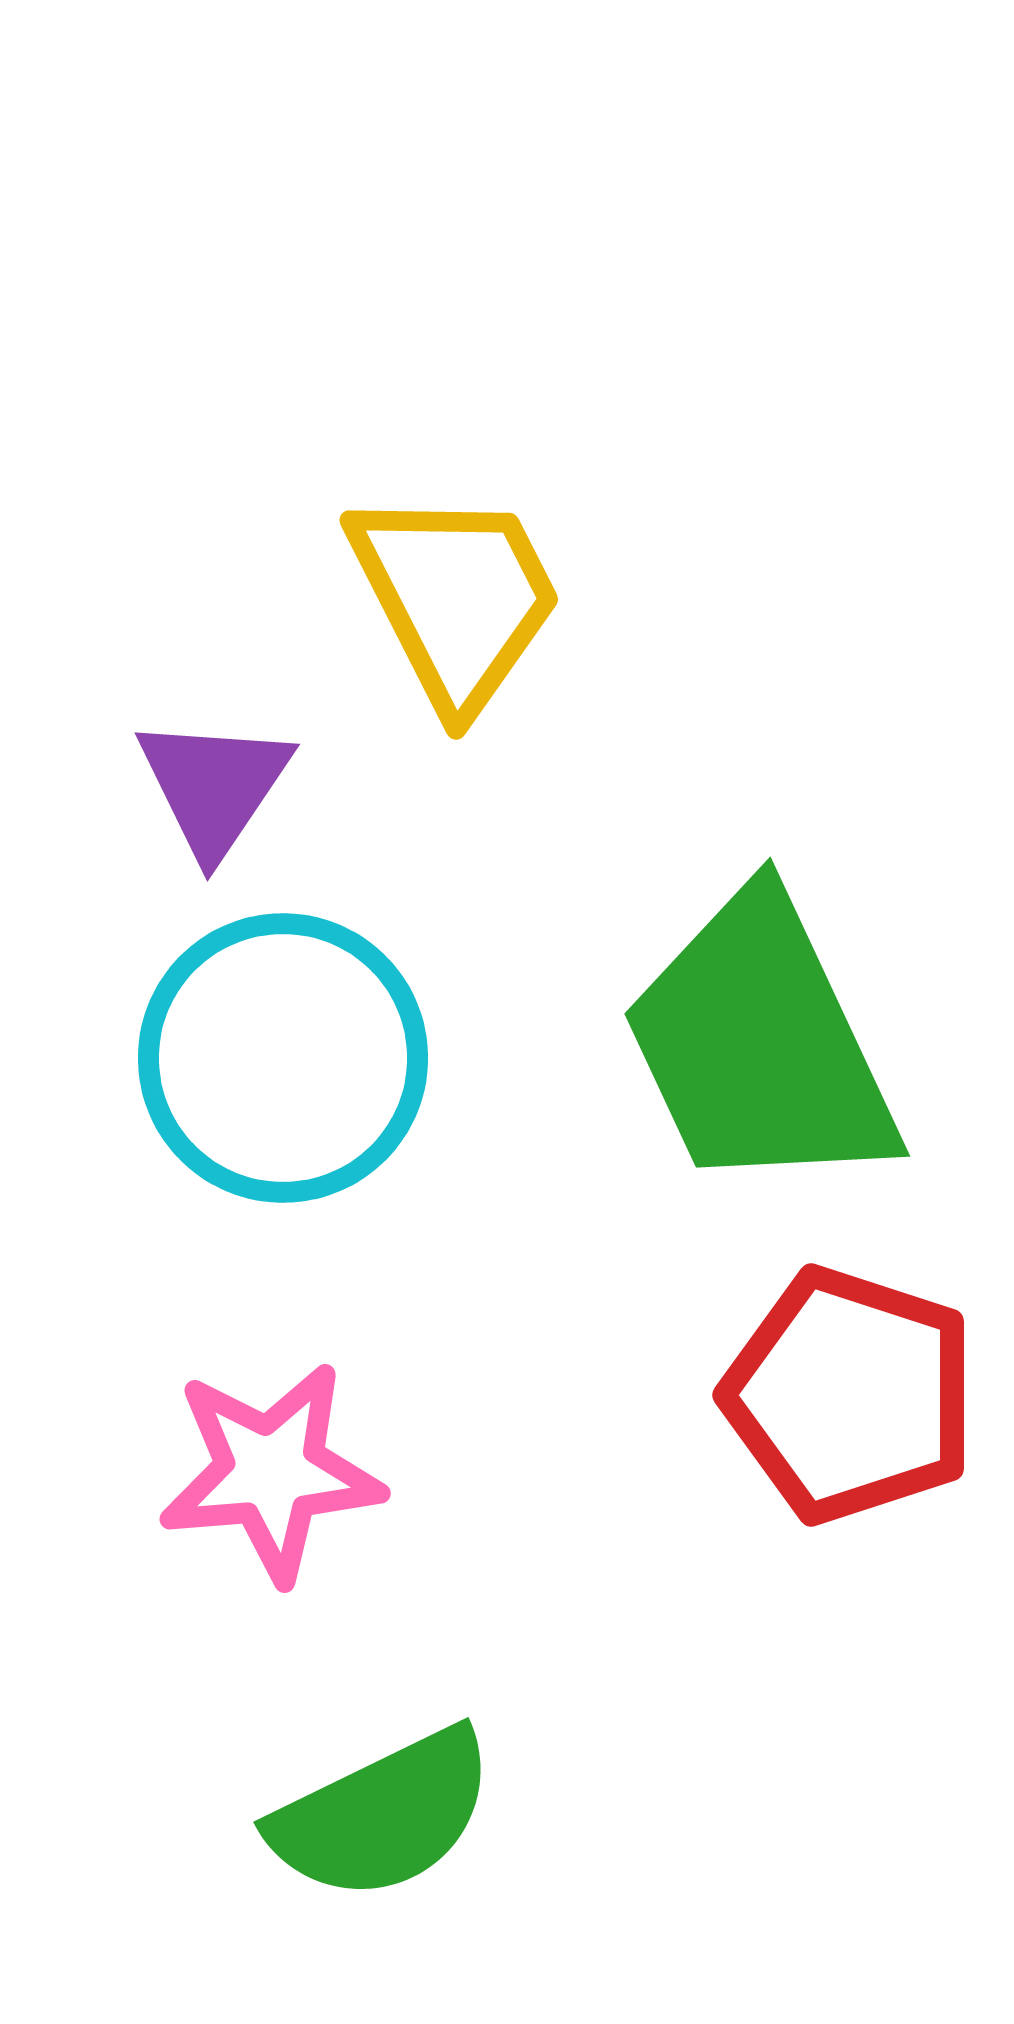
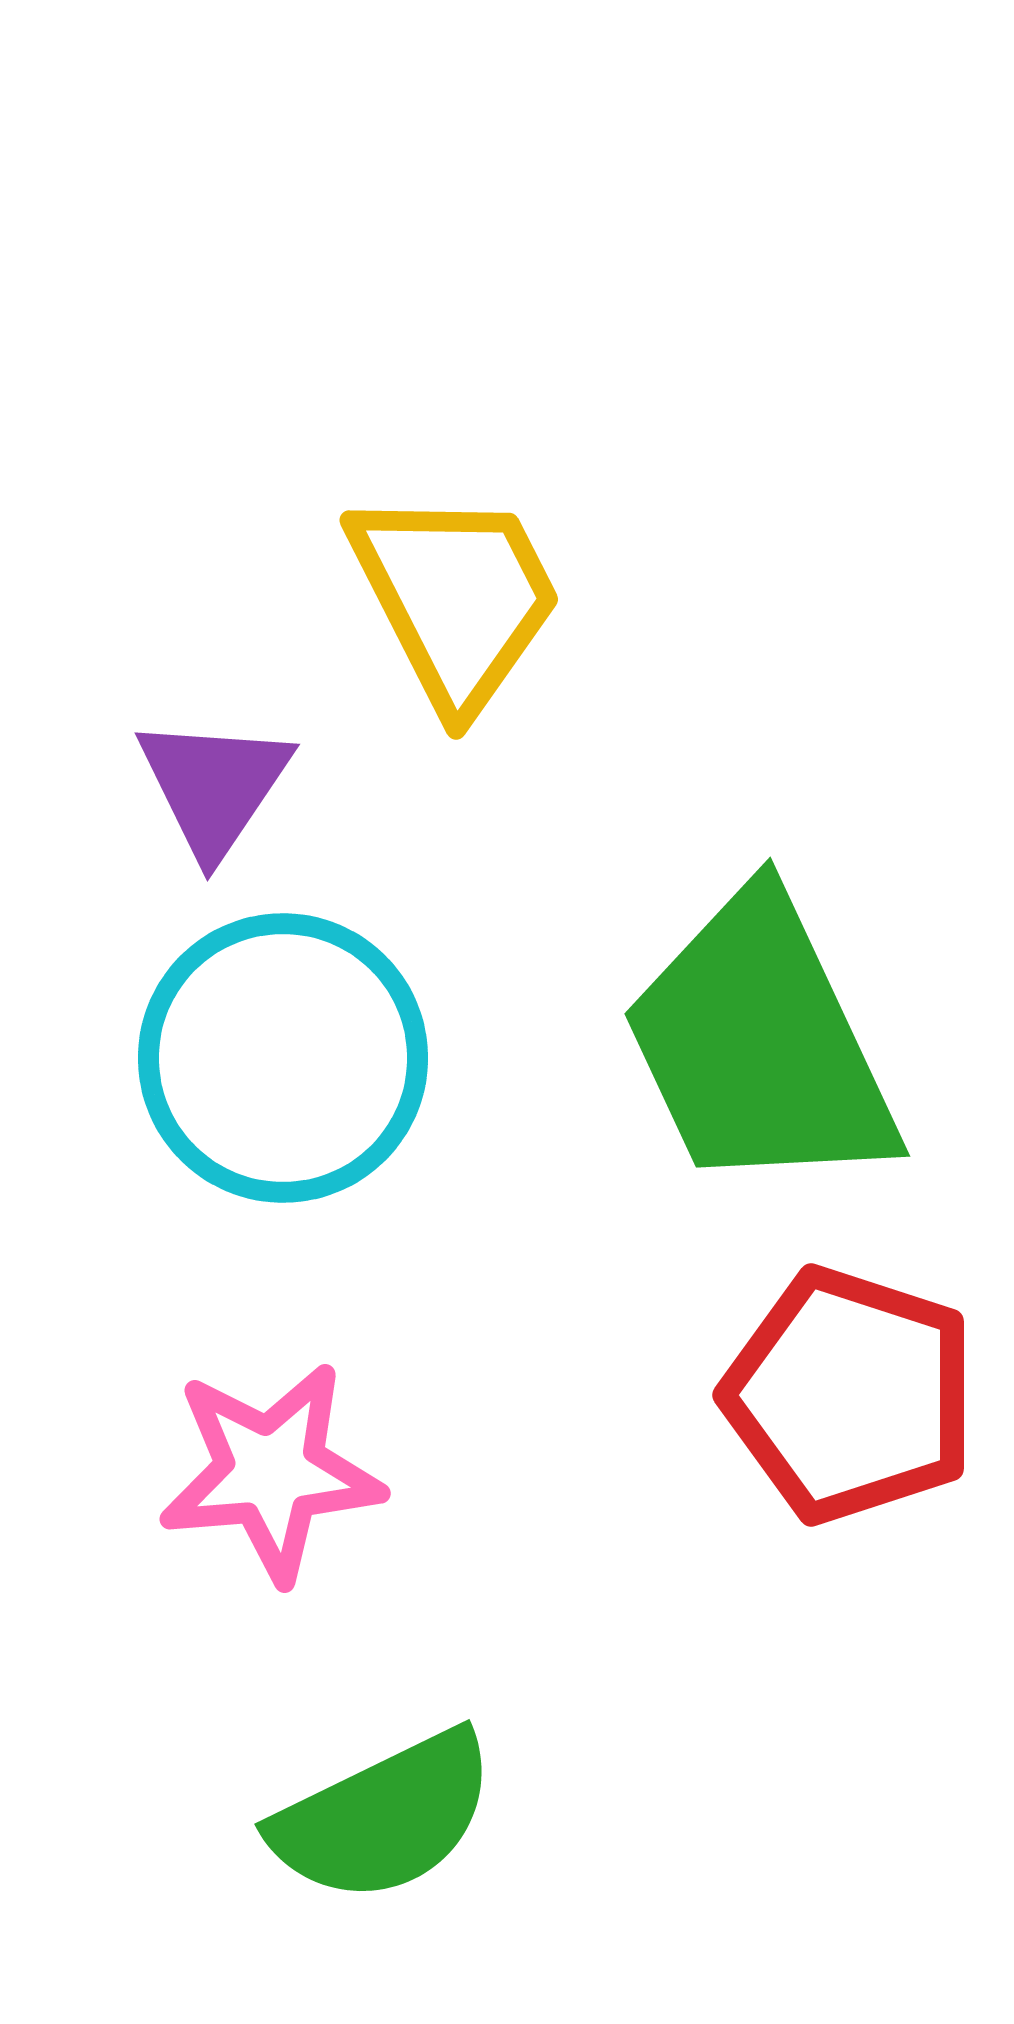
green semicircle: moved 1 px right, 2 px down
